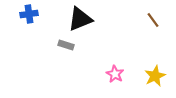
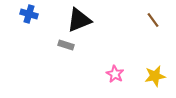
blue cross: rotated 24 degrees clockwise
black triangle: moved 1 px left, 1 px down
yellow star: rotated 15 degrees clockwise
